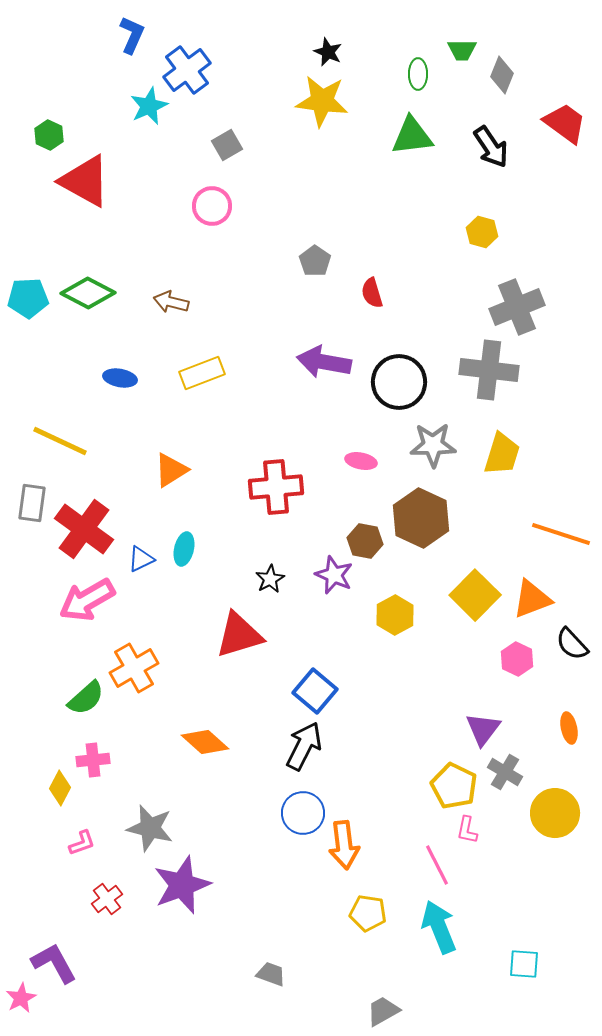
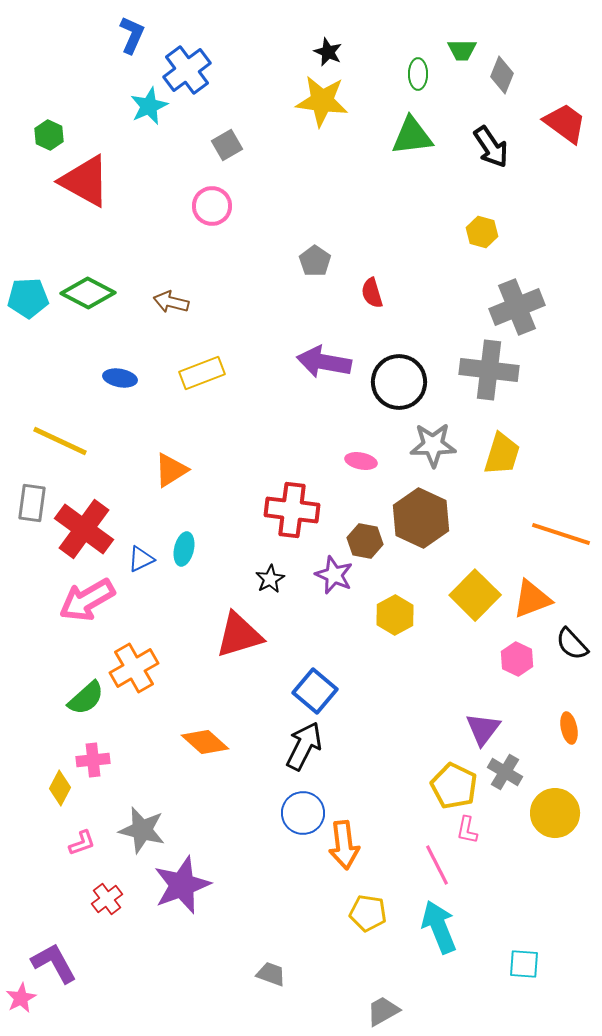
red cross at (276, 487): moved 16 px right, 23 px down; rotated 12 degrees clockwise
gray star at (150, 828): moved 8 px left, 2 px down
